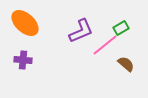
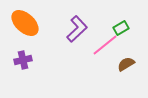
purple L-shape: moved 4 px left, 2 px up; rotated 20 degrees counterclockwise
purple cross: rotated 18 degrees counterclockwise
brown semicircle: rotated 72 degrees counterclockwise
